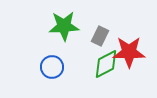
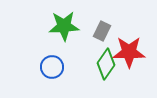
gray rectangle: moved 2 px right, 5 px up
green diamond: rotated 28 degrees counterclockwise
